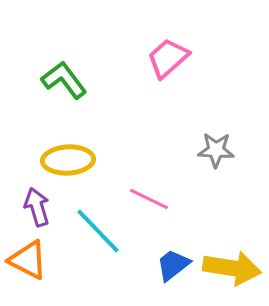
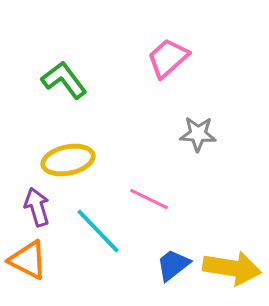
gray star: moved 18 px left, 16 px up
yellow ellipse: rotated 9 degrees counterclockwise
